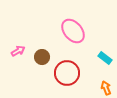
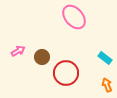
pink ellipse: moved 1 px right, 14 px up
red circle: moved 1 px left
orange arrow: moved 1 px right, 3 px up
